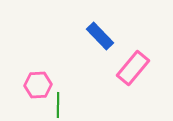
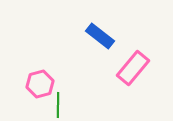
blue rectangle: rotated 8 degrees counterclockwise
pink hexagon: moved 2 px right, 1 px up; rotated 12 degrees counterclockwise
